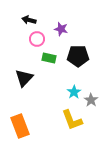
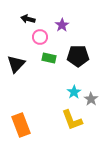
black arrow: moved 1 px left, 1 px up
purple star: moved 1 px right, 4 px up; rotated 24 degrees clockwise
pink circle: moved 3 px right, 2 px up
black triangle: moved 8 px left, 14 px up
gray star: moved 1 px up
orange rectangle: moved 1 px right, 1 px up
